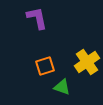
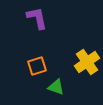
orange square: moved 8 px left
green triangle: moved 6 px left
